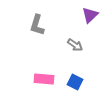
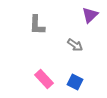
gray L-shape: rotated 15 degrees counterclockwise
pink rectangle: rotated 42 degrees clockwise
